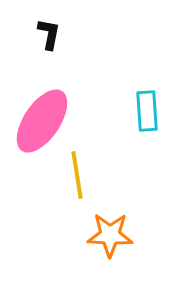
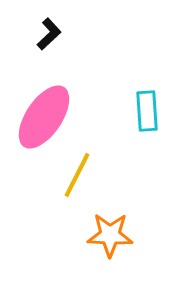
black L-shape: rotated 36 degrees clockwise
pink ellipse: moved 2 px right, 4 px up
yellow line: rotated 36 degrees clockwise
